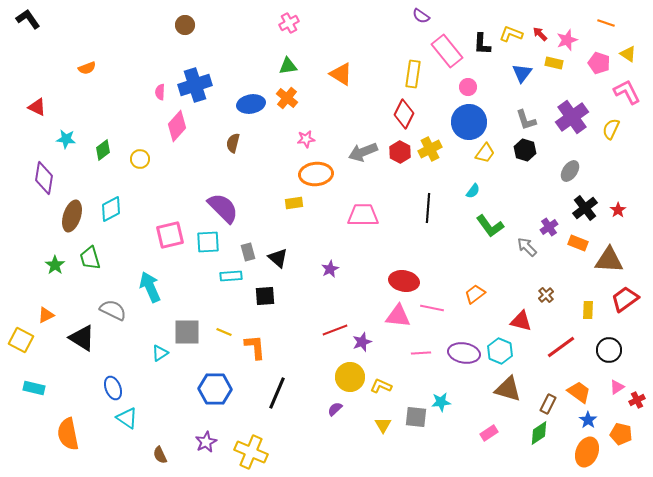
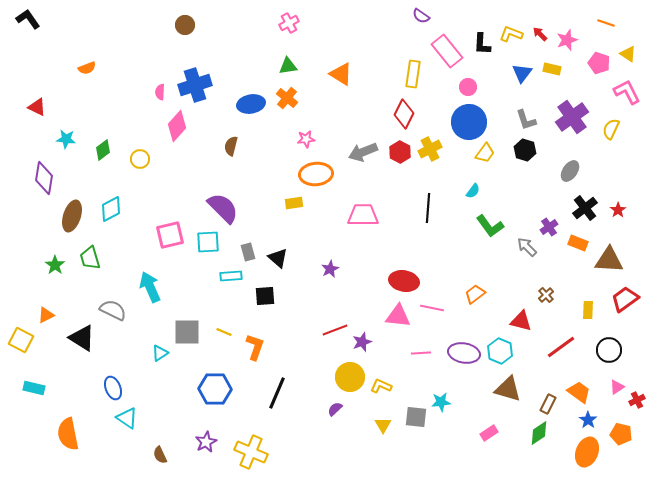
yellow rectangle at (554, 63): moved 2 px left, 6 px down
brown semicircle at (233, 143): moved 2 px left, 3 px down
orange L-shape at (255, 347): rotated 24 degrees clockwise
